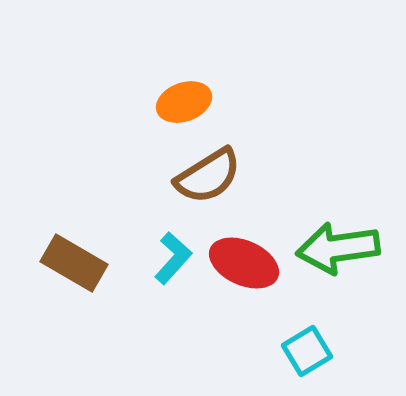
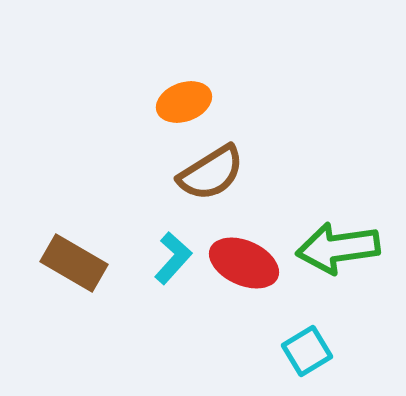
brown semicircle: moved 3 px right, 3 px up
